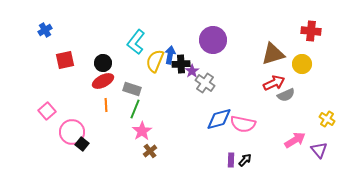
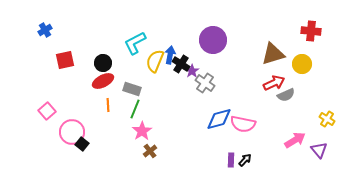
cyan L-shape: moved 1 px left, 1 px down; rotated 25 degrees clockwise
black cross: rotated 36 degrees clockwise
orange line: moved 2 px right
